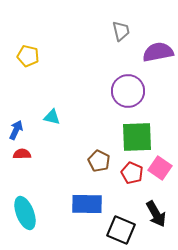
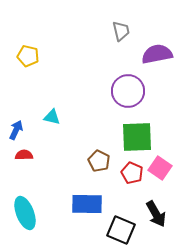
purple semicircle: moved 1 px left, 2 px down
red semicircle: moved 2 px right, 1 px down
